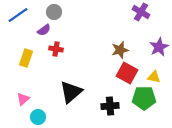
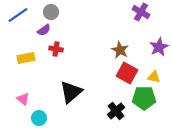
gray circle: moved 3 px left
brown star: rotated 30 degrees counterclockwise
yellow rectangle: rotated 60 degrees clockwise
pink triangle: rotated 40 degrees counterclockwise
black cross: moved 6 px right, 5 px down; rotated 36 degrees counterclockwise
cyan circle: moved 1 px right, 1 px down
